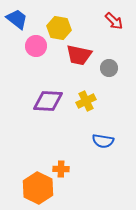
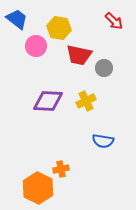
gray circle: moved 5 px left
orange cross: rotated 14 degrees counterclockwise
